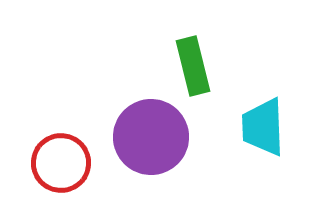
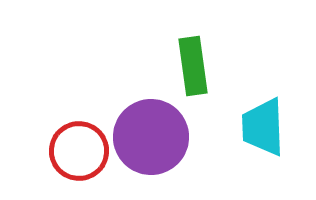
green rectangle: rotated 6 degrees clockwise
red circle: moved 18 px right, 12 px up
